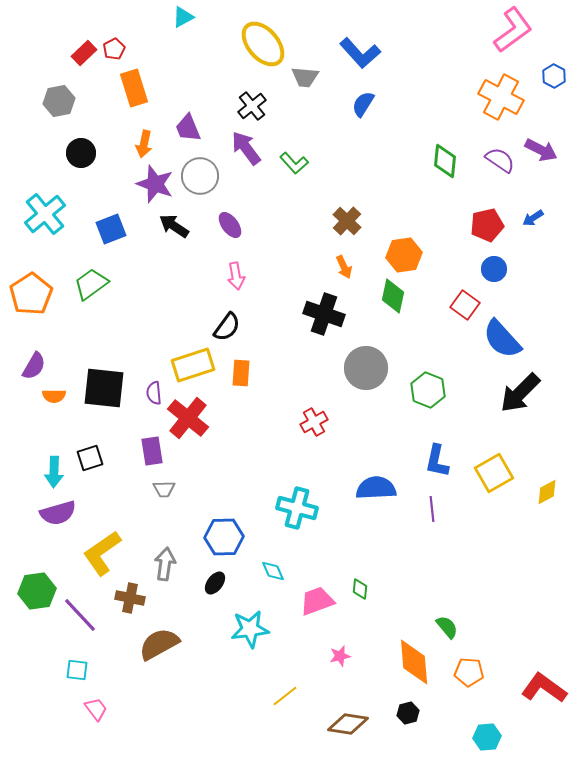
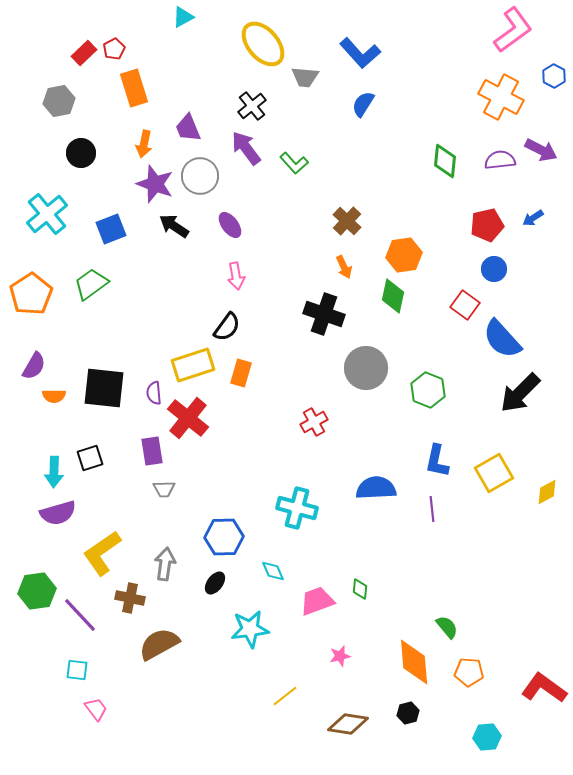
purple semicircle at (500, 160): rotated 40 degrees counterclockwise
cyan cross at (45, 214): moved 2 px right
orange rectangle at (241, 373): rotated 12 degrees clockwise
